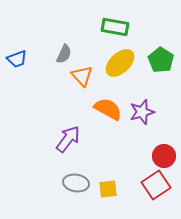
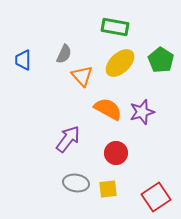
blue trapezoid: moved 6 px right, 1 px down; rotated 110 degrees clockwise
red circle: moved 48 px left, 3 px up
red square: moved 12 px down
